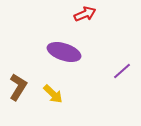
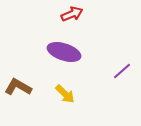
red arrow: moved 13 px left
brown L-shape: rotated 92 degrees counterclockwise
yellow arrow: moved 12 px right
